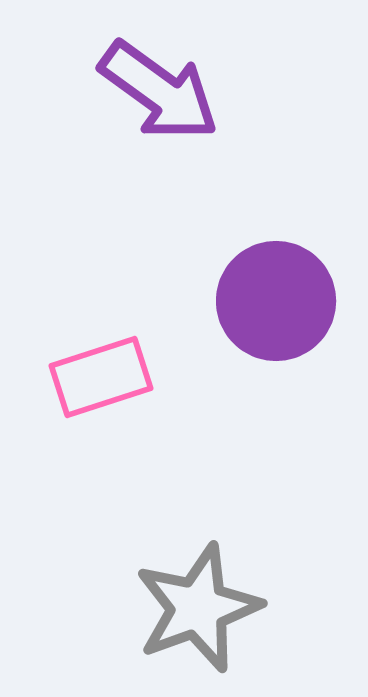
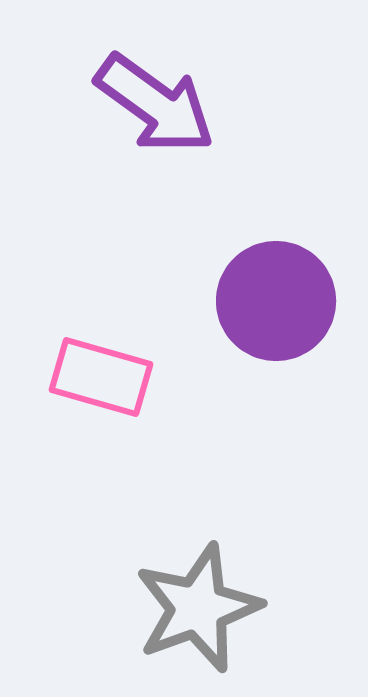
purple arrow: moved 4 px left, 13 px down
pink rectangle: rotated 34 degrees clockwise
